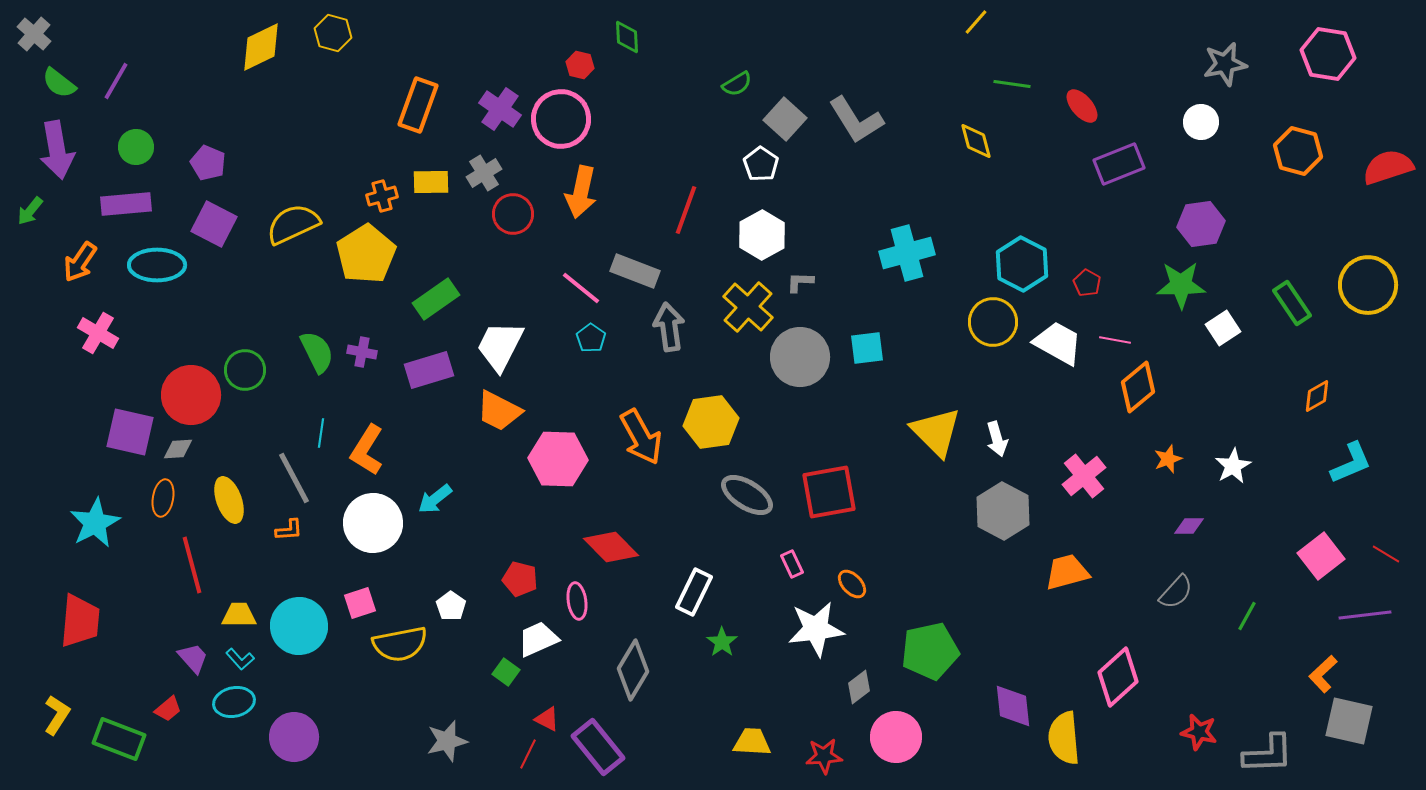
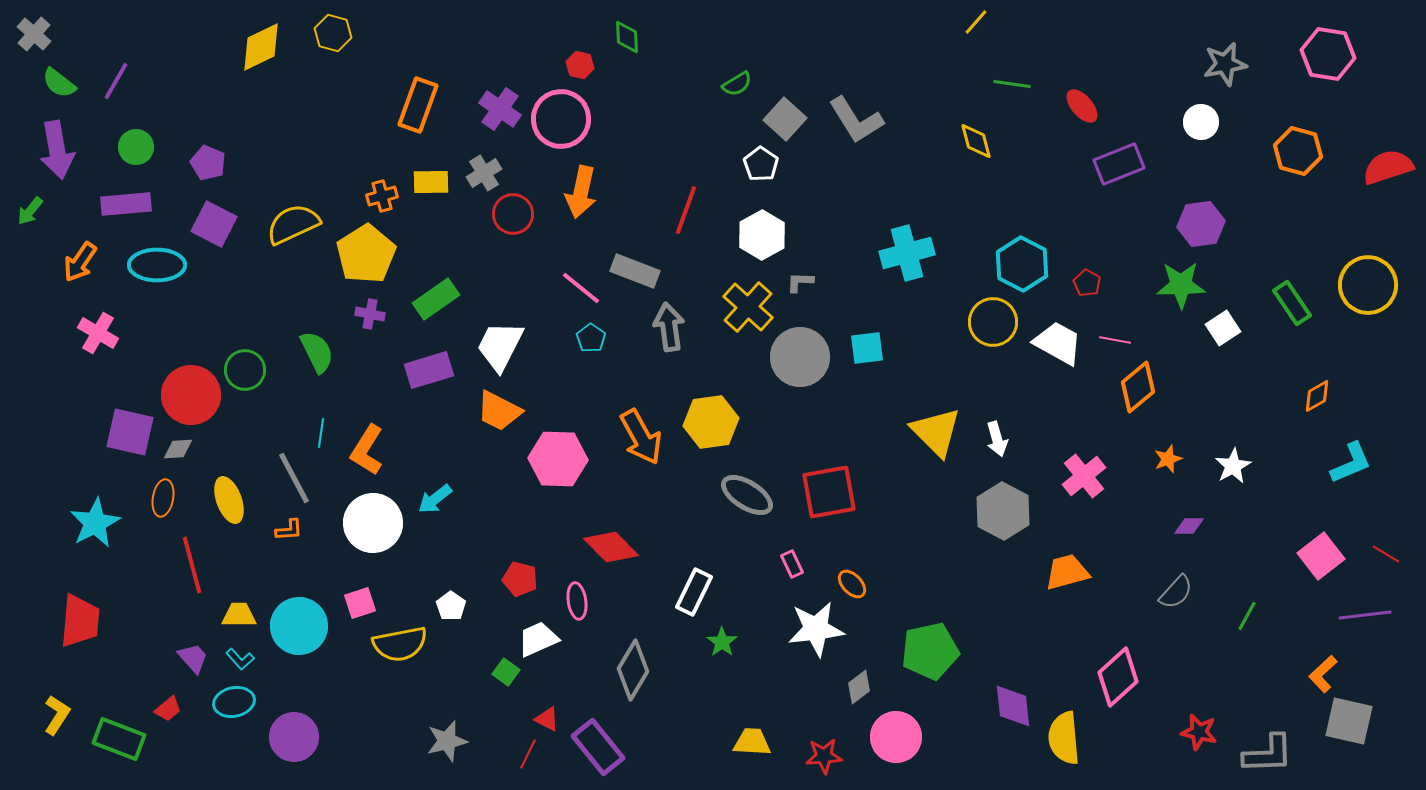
purple cross at (362, 352): moved 8 px right, 38 px up
